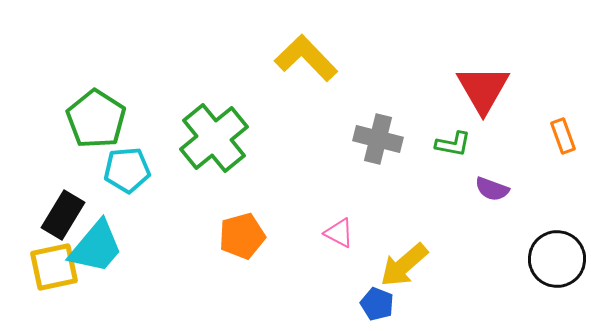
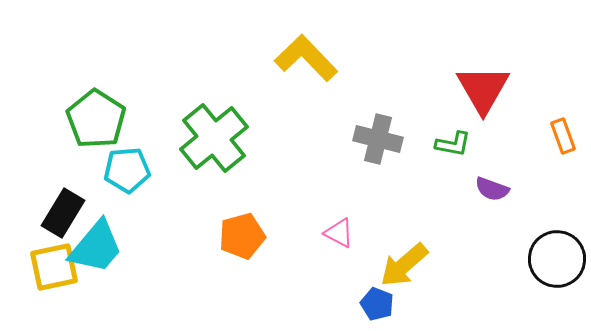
black rectangle: moved 2 px up
